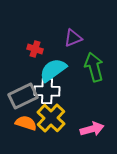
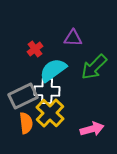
purple triangle: rotated 24 degrees clockwise
red cross: rotated 35 degrees clockwise
green arrow: rotated 120 degrees counterclockwise
yellow cross: moved 1 px left, 5 px up
orange semicircle: rotated 65 degrees clockwise
